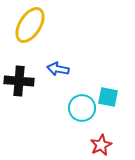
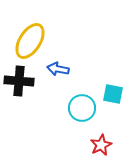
yellow ellipse: moved 16 px down
cyan square: moved 5 px right, 3 px up
